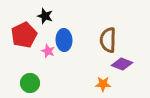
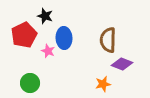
blue ellipse: moved 2 px up
orange star: rotated 14 degrees counterclockwise
